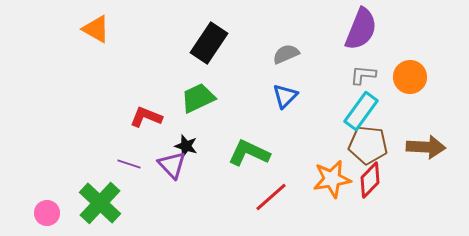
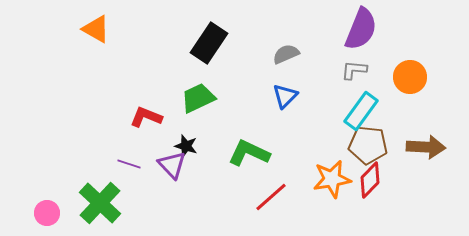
gray L-shape: moved 9 px left, 5 px up
